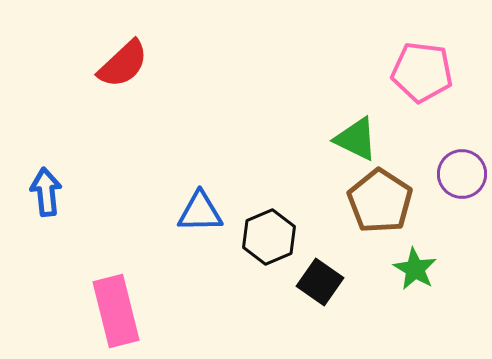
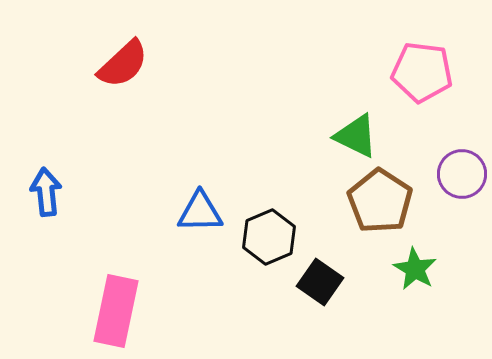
green triangle: moved 3 px up
pink rectangle: rotated 26 degrees clockwise
